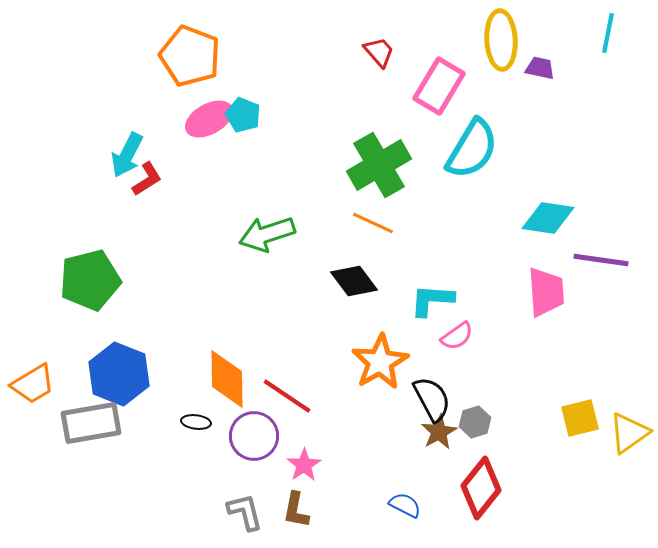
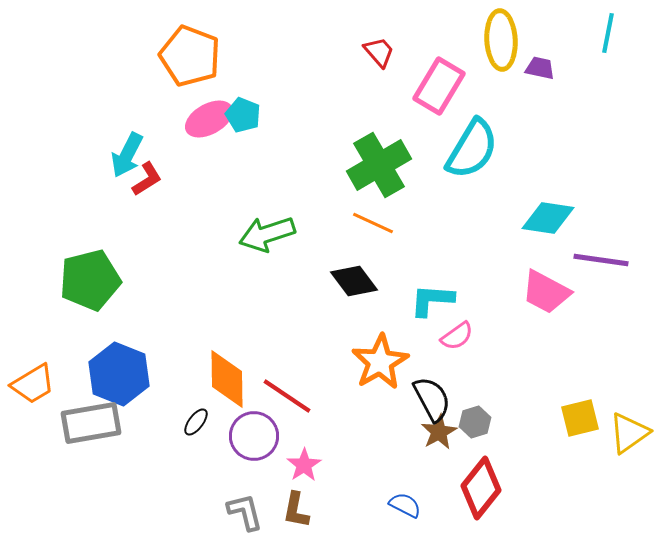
pink trapezoid: rotated 122 degrees clockwise
black ellipse: rotated 60 degrees counterclockwise
